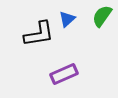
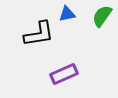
blue triangle: moved 5 px up; rotated 30 degrees clockwise
